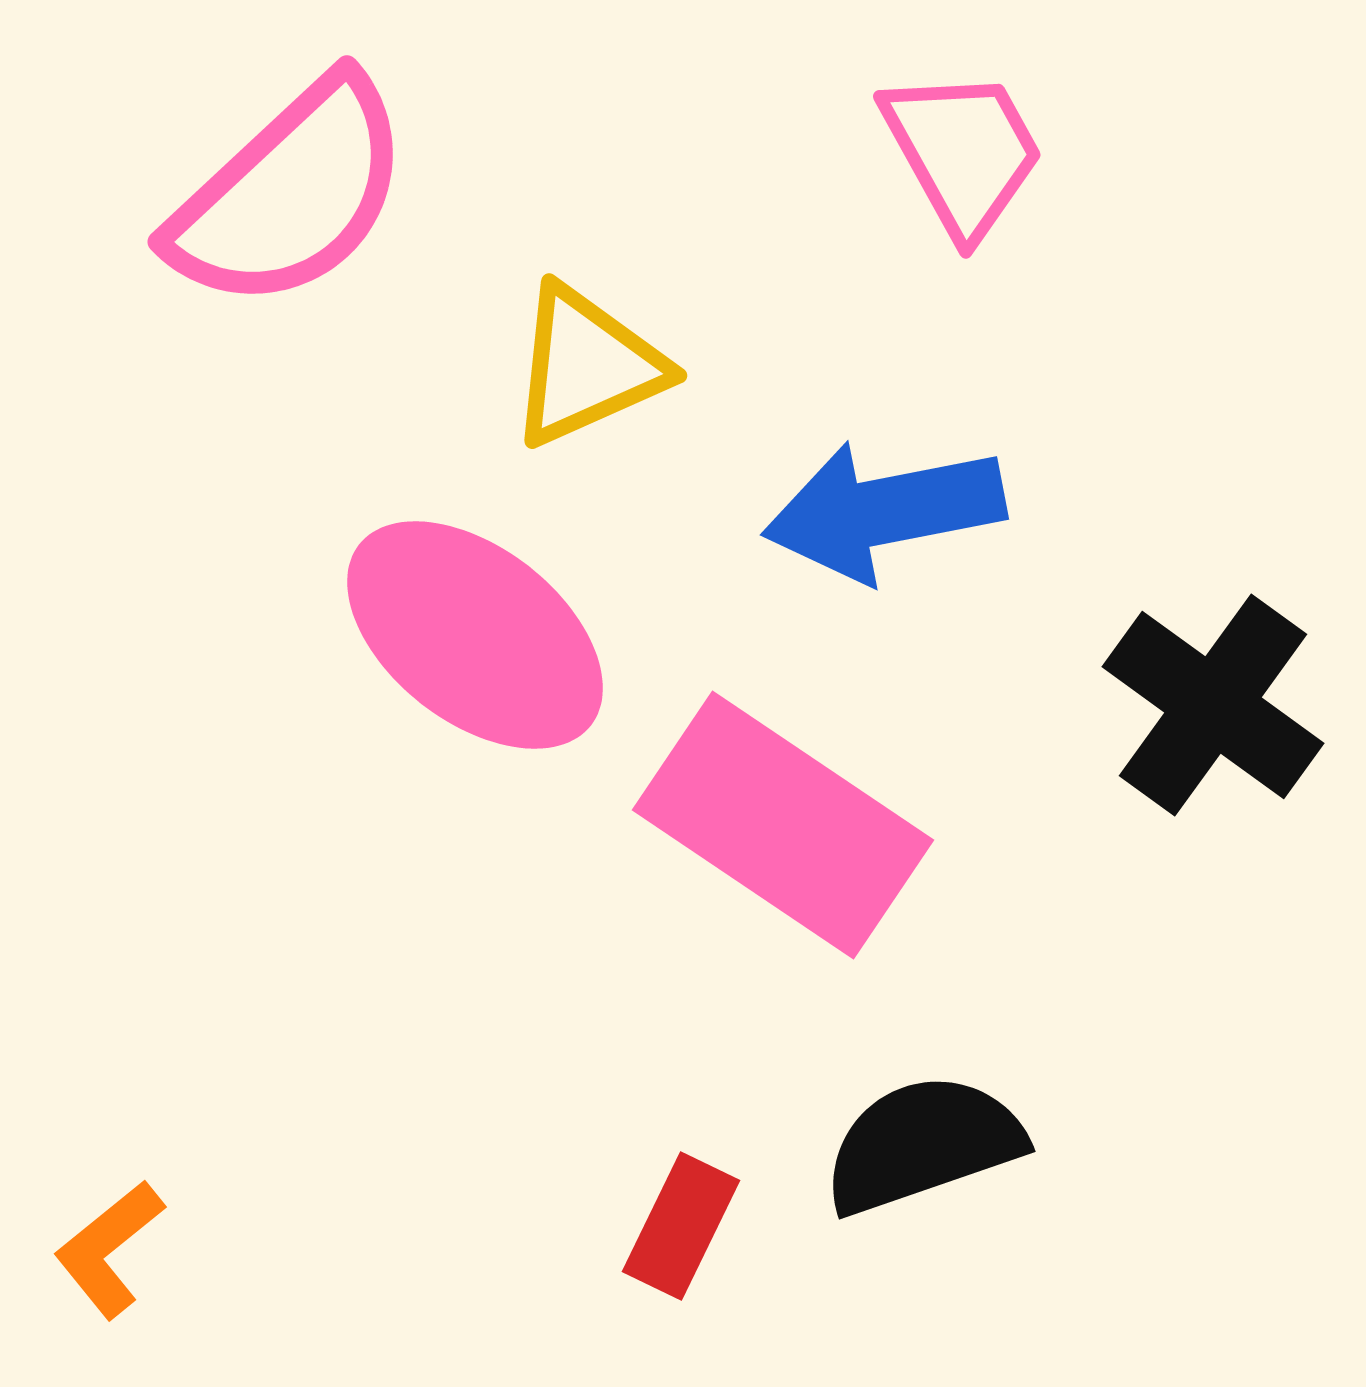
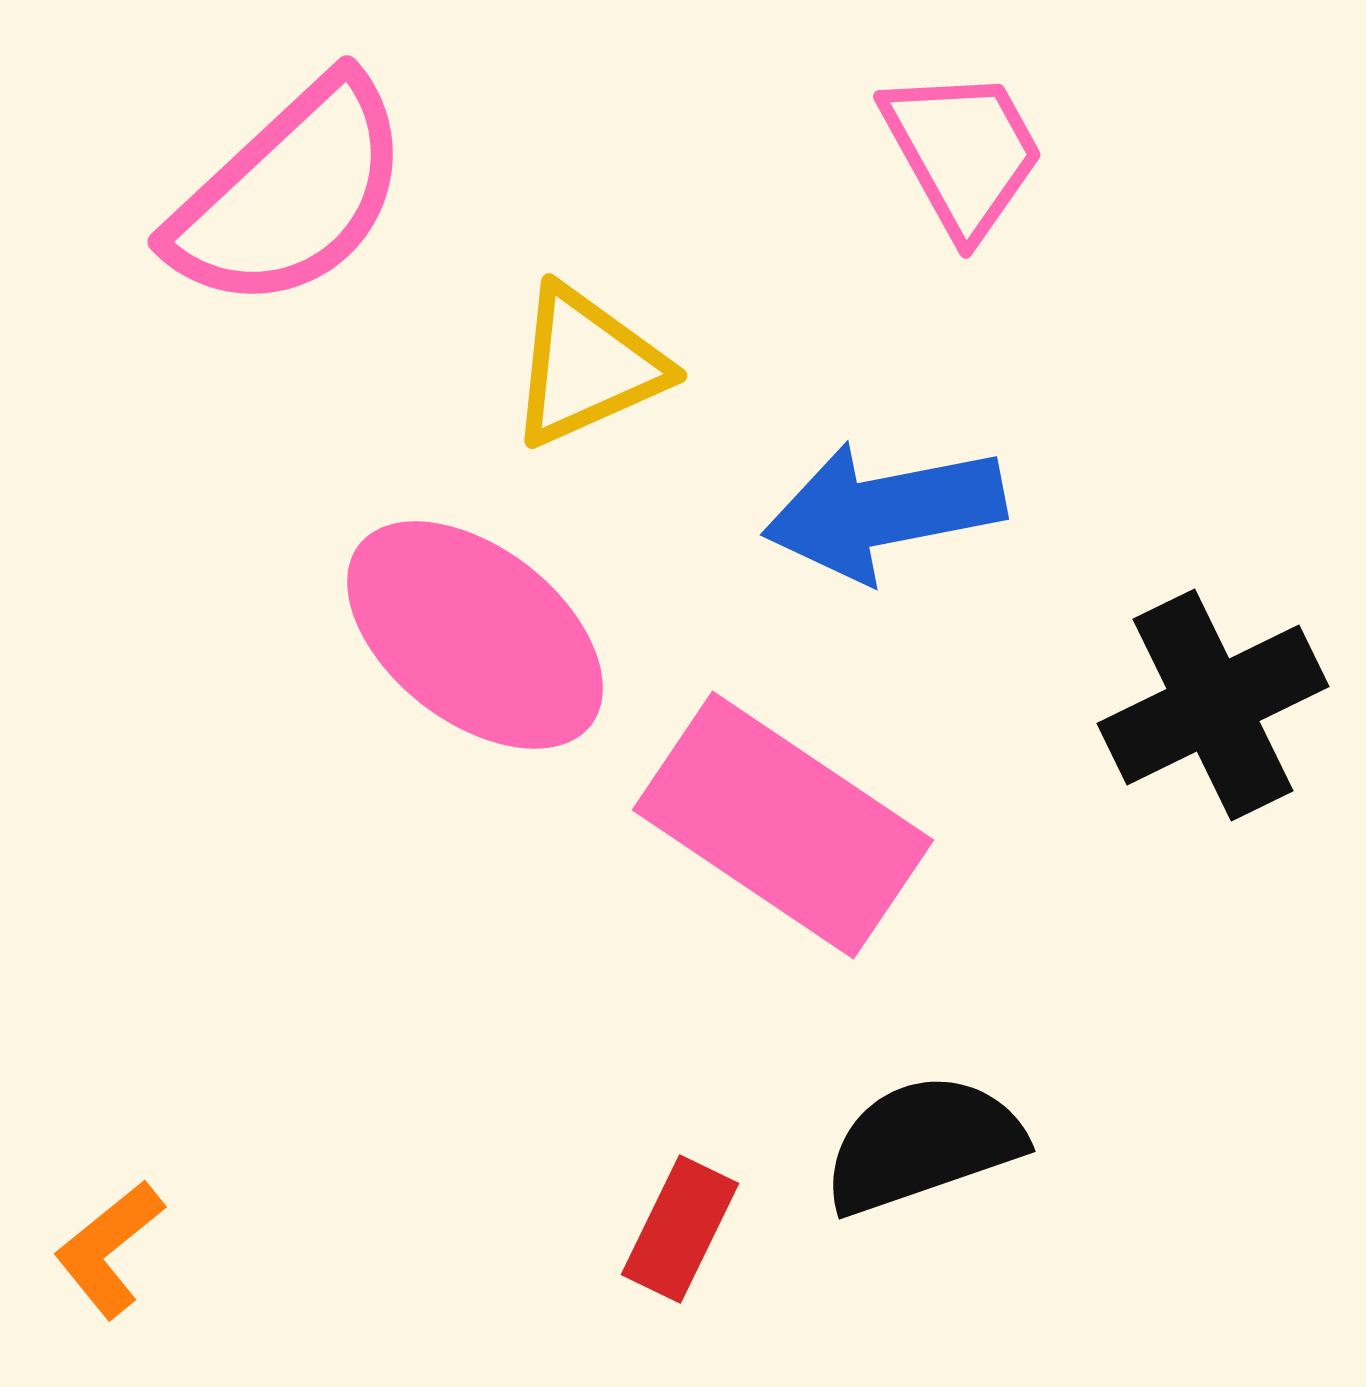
black cross: rotated 28 degrees clockwise
red rectangle: moved 1 px left, 3 px down
